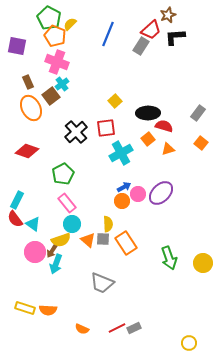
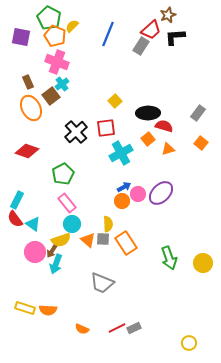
yellow semicircle at (70, 24): moved 2 px right, 2 px down
purple square at (17, 46): moved 4 px right, 9 px up
